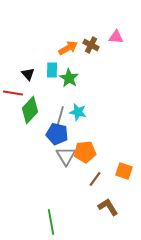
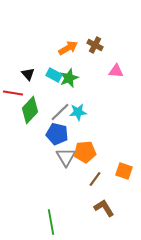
pink triangle: moved 34 px down
brown cross: moved 4 px right
cyan rectangle: moved 2 px right, 5 px down; rotated 63 degrees counterclockwise
green star: rotated 18 degrees clockwise
cyan star: rotated 18 degrees counterclockwise
gray line: moved 5 px up; rotated 30 degrees clockwise
gray triangle: moved 1 px down
brown L-shape: moved 4 px left, 1 px down
